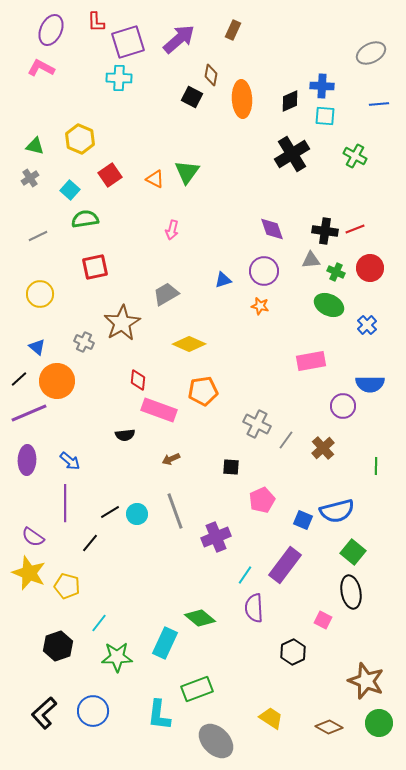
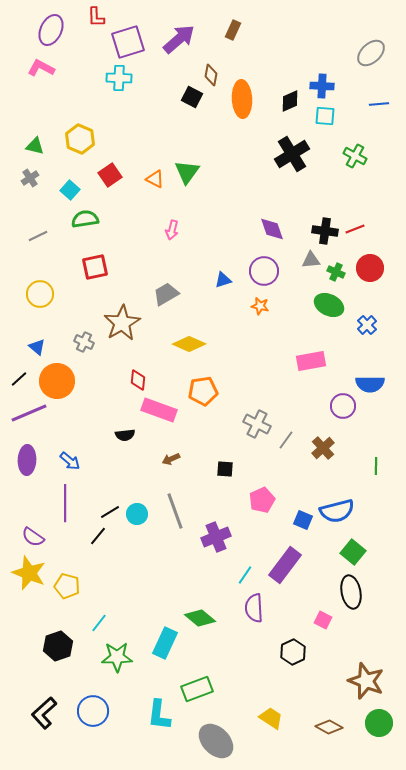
red L-shape at (96, 22): moved 5 px up
gray ellipse at (371, 53): rotated 16 degrees counterclockwise
black square at (231, 467): moved 6 px left, 2 px down
black line at (90, 543): moved 8 px right, 7 px up
